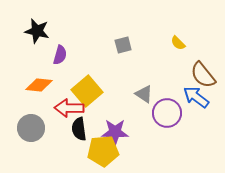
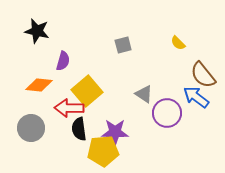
purple semicircle: moved 3 px right, 6 px down
